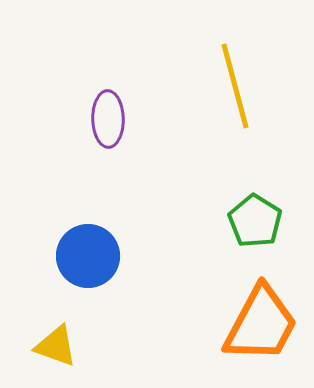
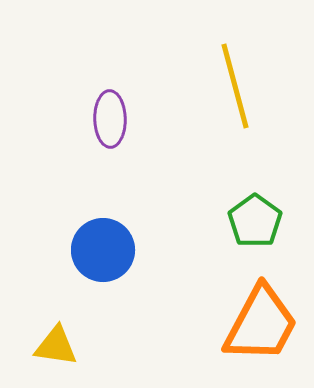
purple ellipse: moved 2 px right
green pentagon: rotated 4 degrees clockwise
blue circle: moved 15 px right, 6 px up
yellow triangle: rotated 12 degrees counterclockwise
